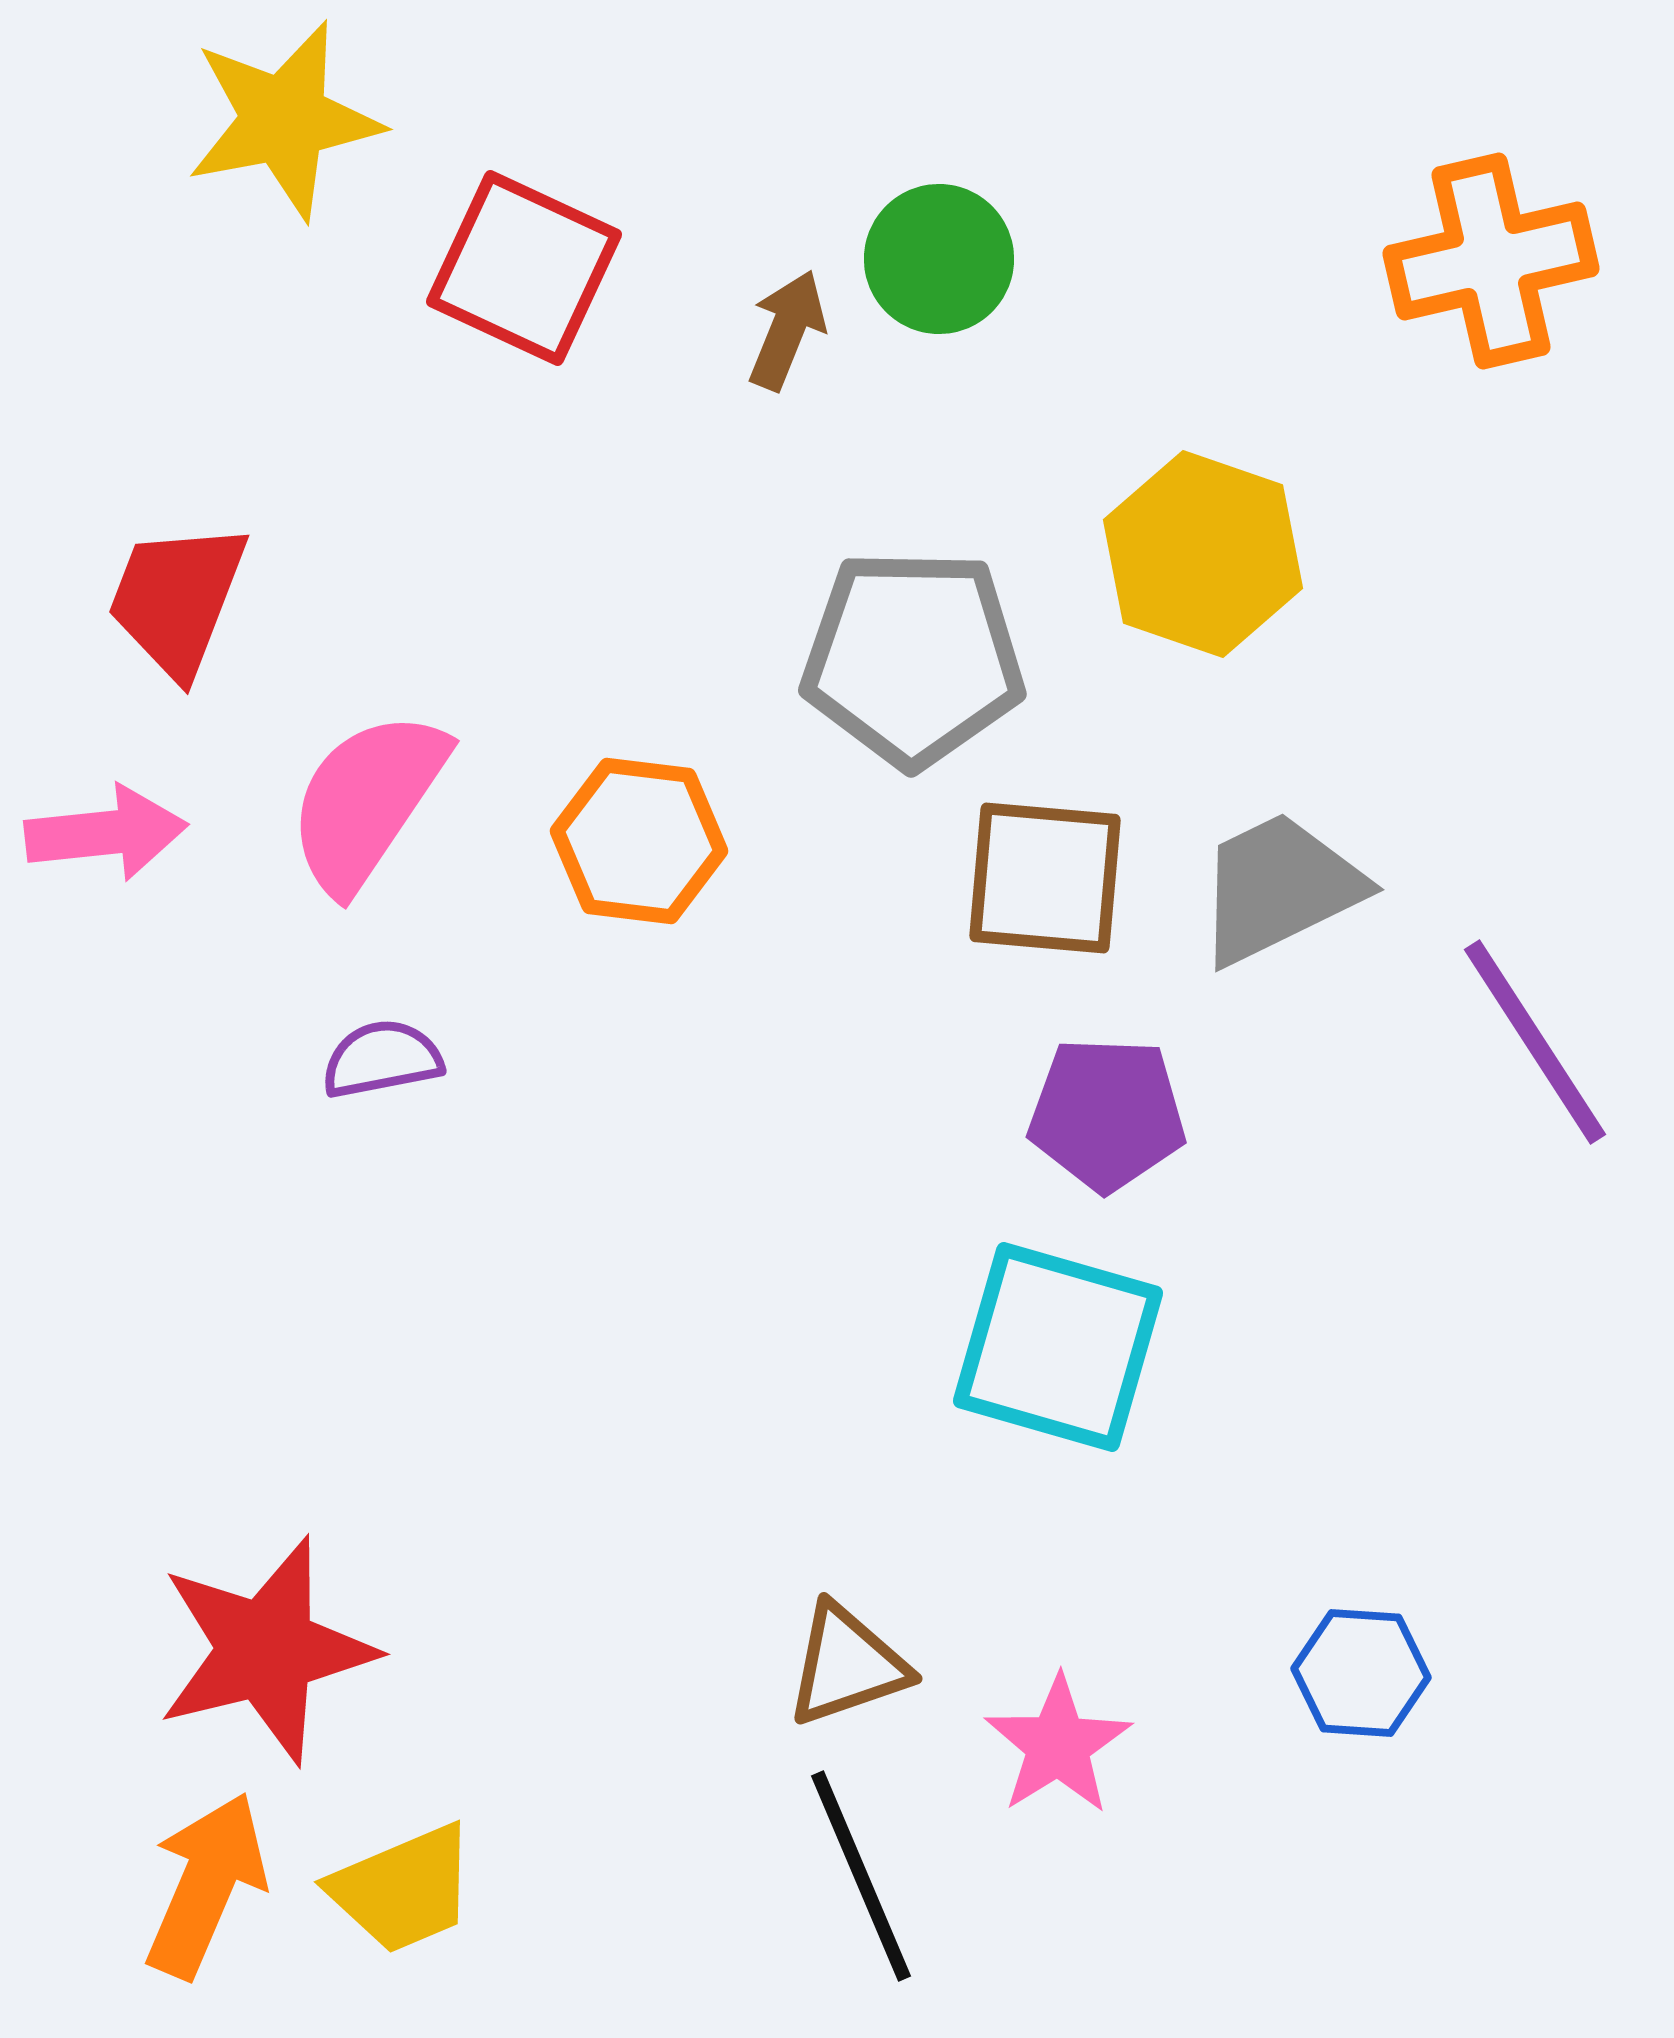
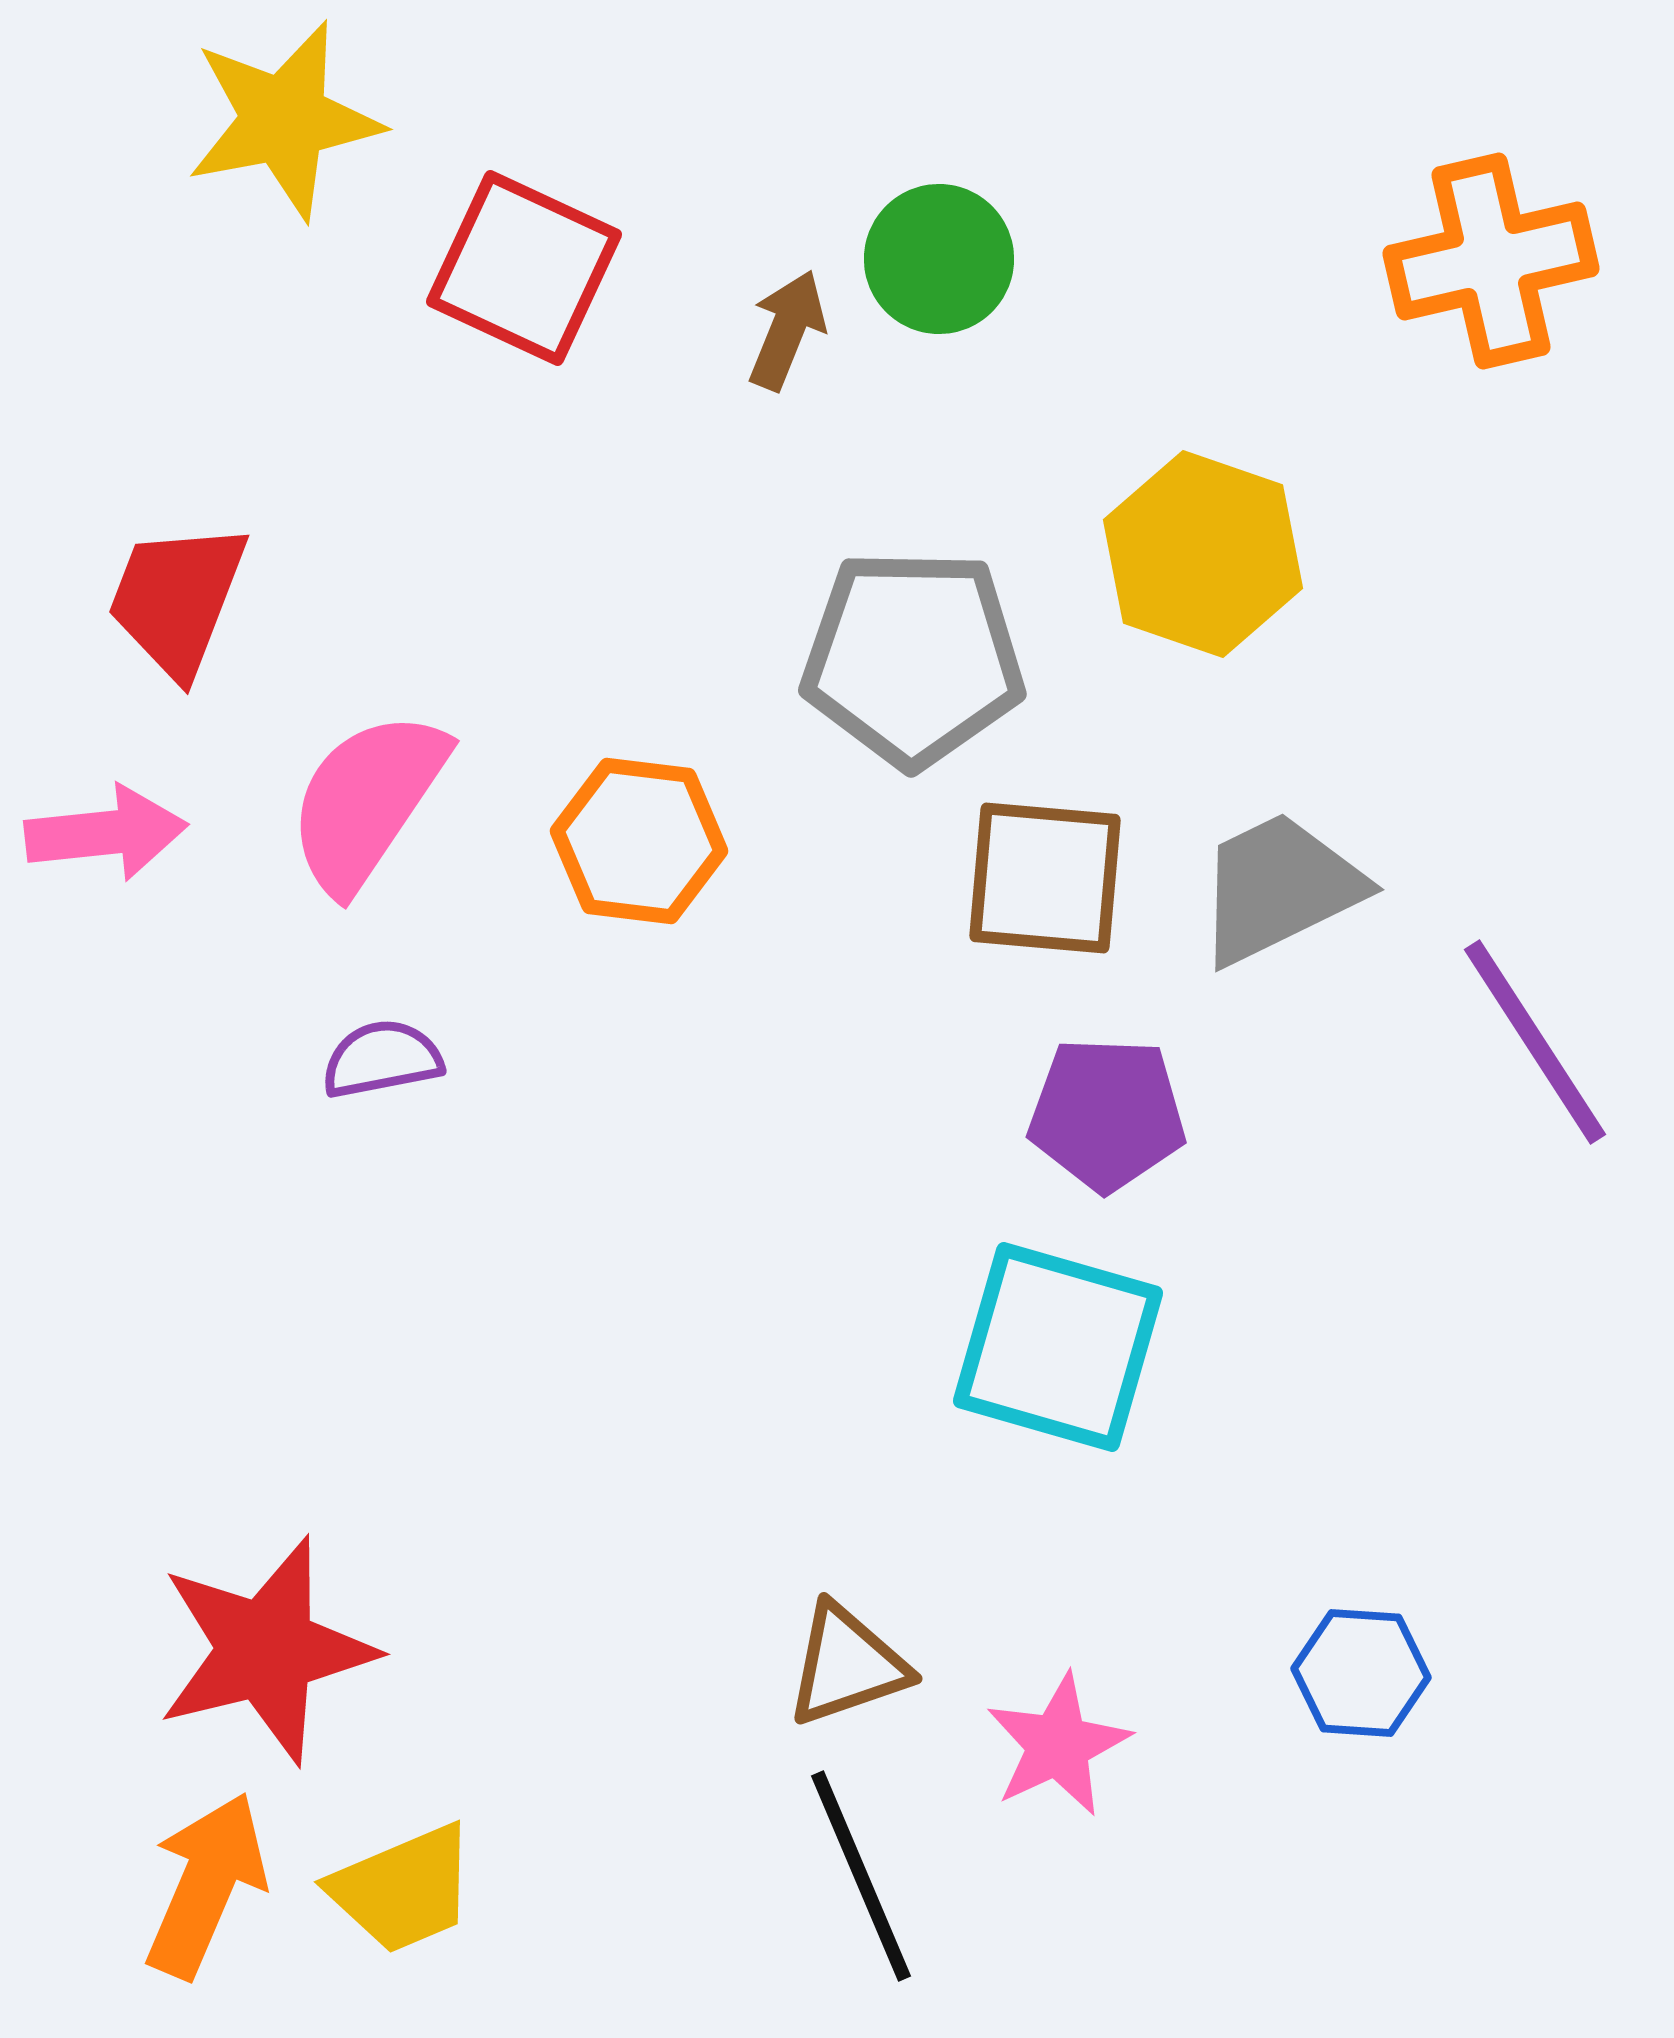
pink star: rotated 7 degrees clockwise
